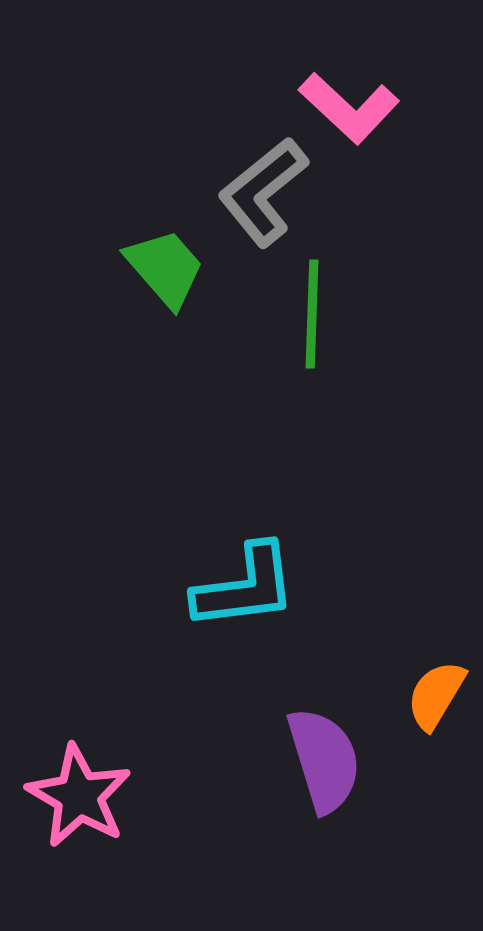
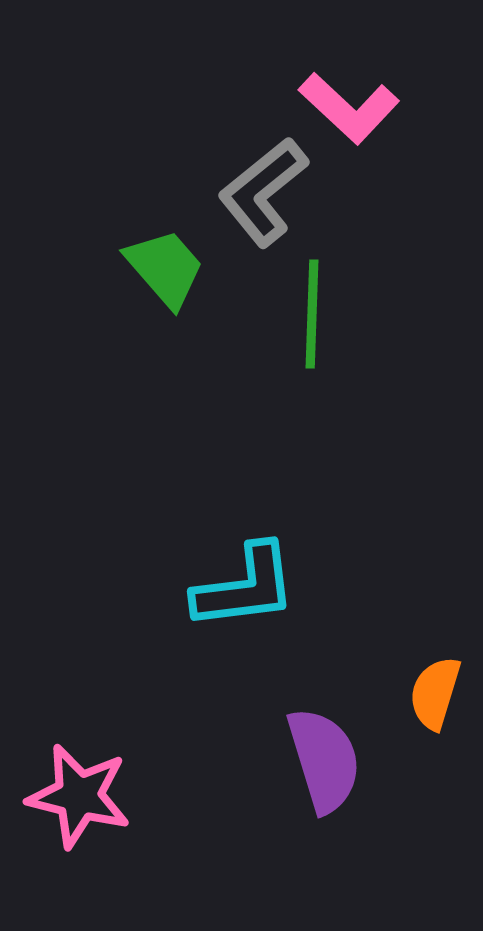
orange semicircle: moved 1 px left, 2 px up; rotated 14 degrees counterclockwise
pink star: rotated 16 degrees counterclockwise
